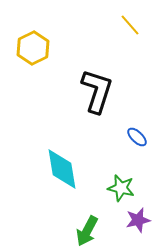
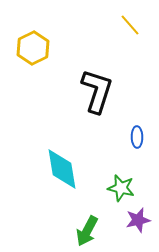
blue ellipse: rotated 45 degrees clockwise
